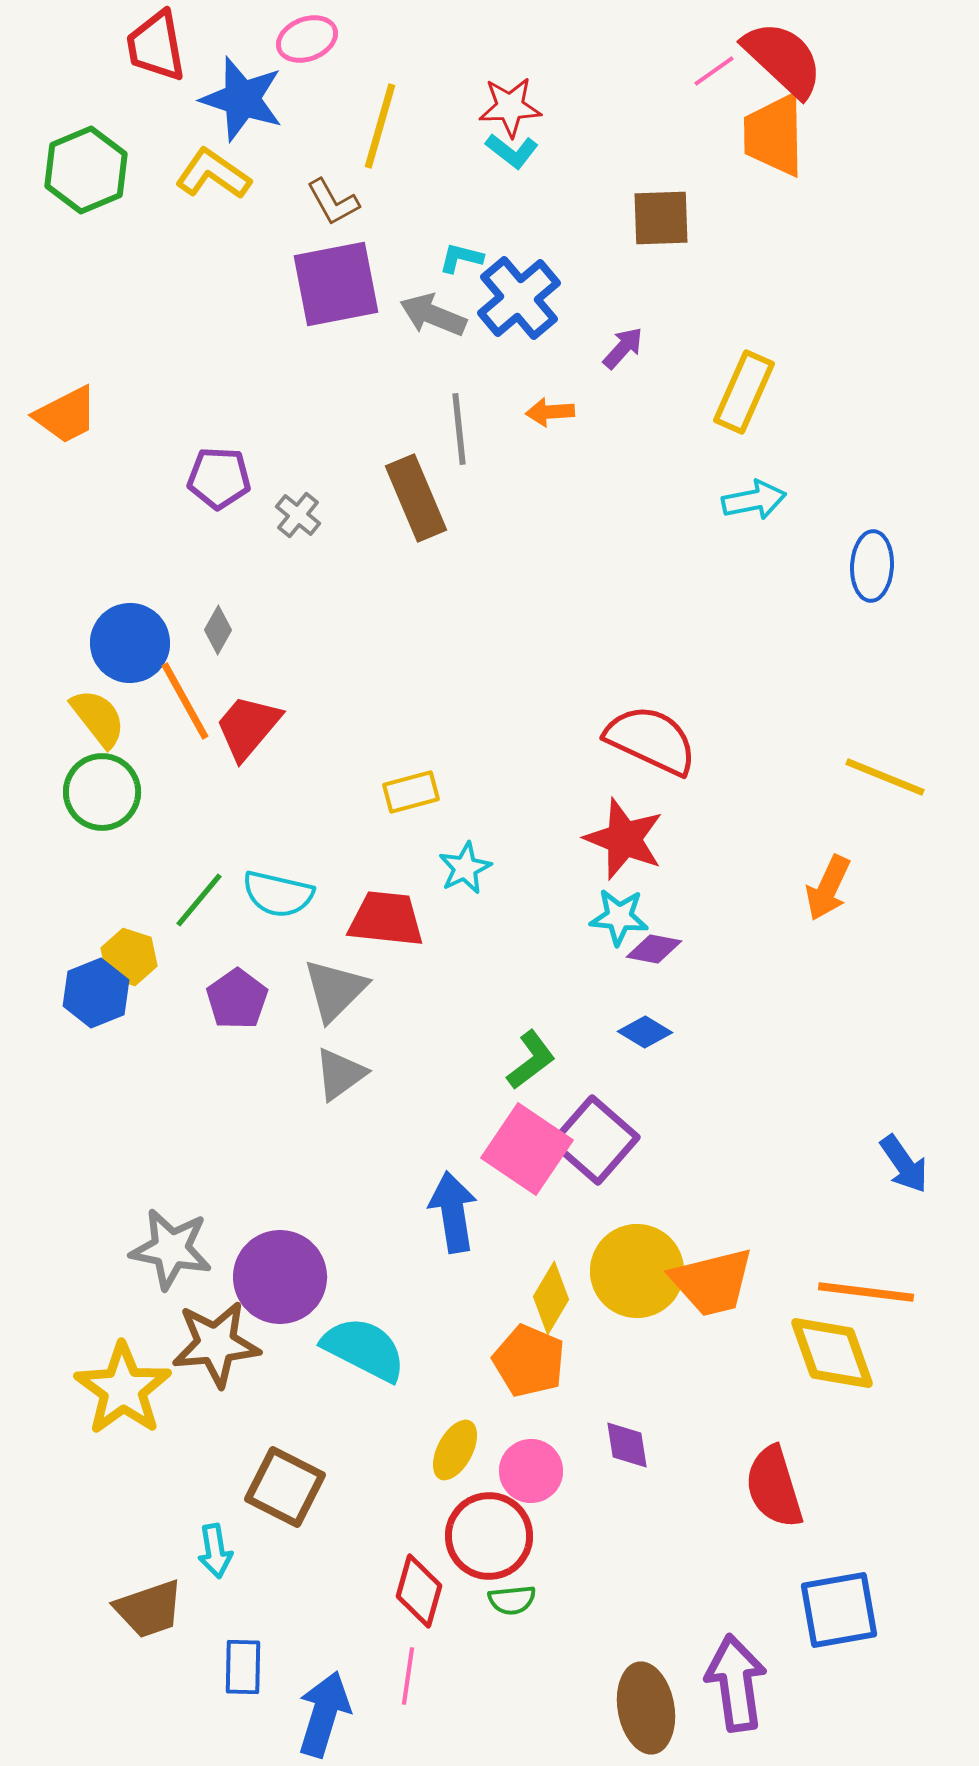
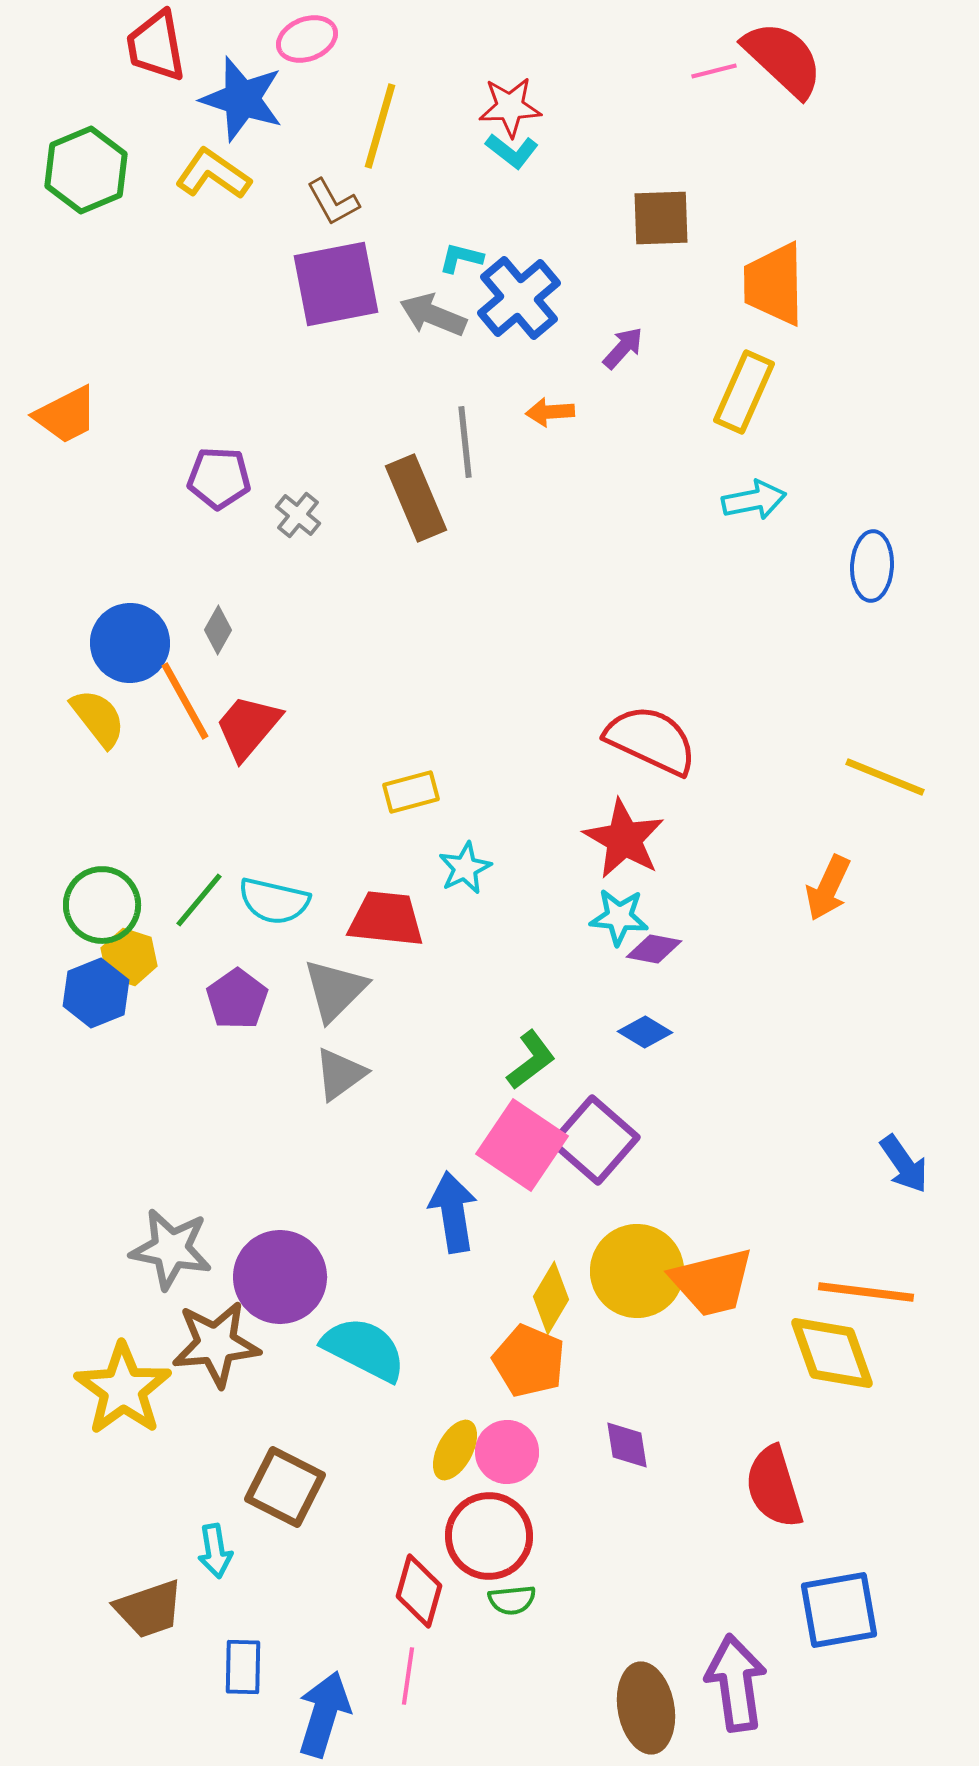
pink line at (714, 71): rotated 21 degrees clockwise
orange trapezoid at (774, 135): moved 149 px down
gray line at (459, 429): moved 6 px right, 13 px down
green circle at (102, 792): moved 113 px down
red star at (624, 839): rotated 8 degrees clockwise
cyan semicircle at (278, 894): moved 4 px left, 7 px down
pink square at (527, 1149): moved 5 px left, 4 px up
pink circle at (531, 1471): moved 24 px left, 19 px up
